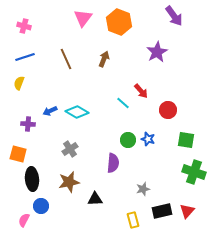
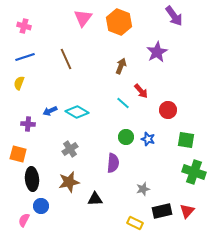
brown arrow: moved 17 px right, 7 px down
green circle: moved 2 px left, 3 px up
yellow rectangle: moved 2 px right, 3 px down; rotated 49 degrees counterclockwise
